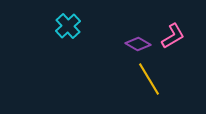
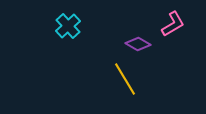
pink L-shape: moved 12 px up
yellow line: moved 24 px left
